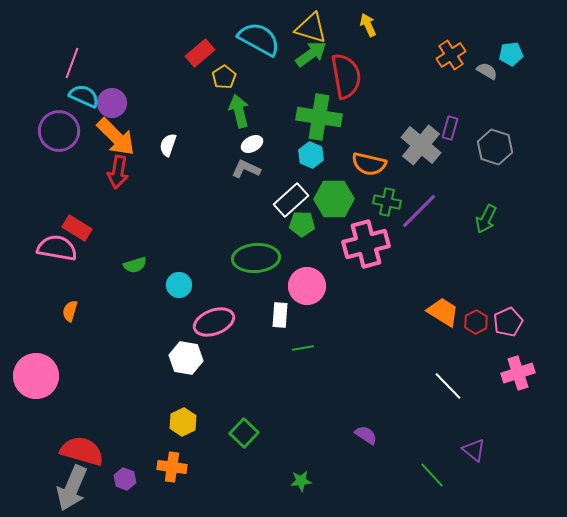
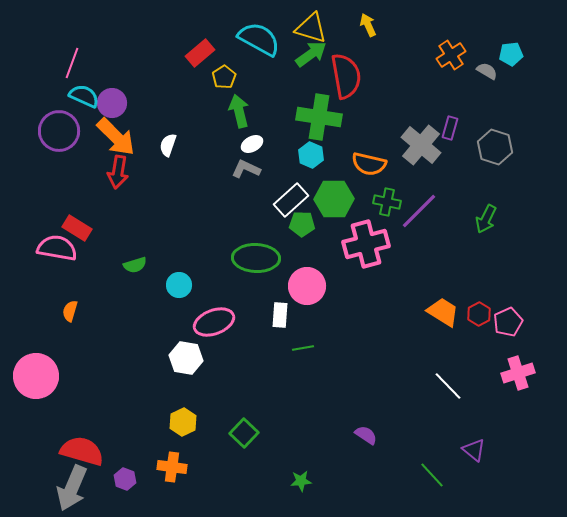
green ellipse at (256, 258): rotated 6 degrees clockwise
red hexagon at (476, 322): moved 3 px right, 8 px up
